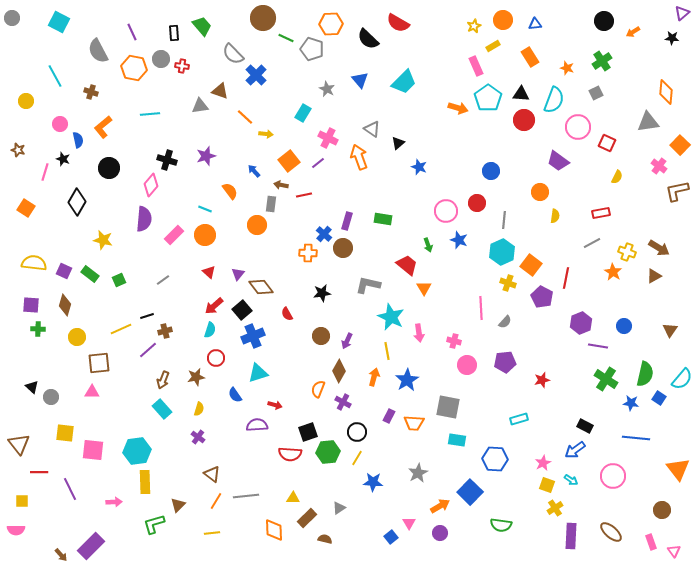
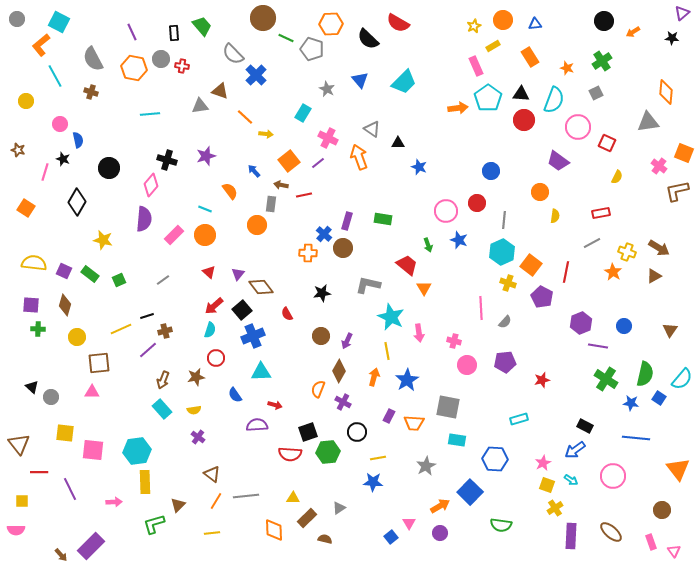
gray circle at (12, 18): moved 5 px right, 1 px down
gray semicircle at (98, 51): moved 5 px left, 8 px down
orange arrow at (458, 108): rotated 24 degrees counterclockwise
orange L-shape at (103, 127): moved 62 px left, 82 px up
black triangle at (398, 143): rotated 40 degrees clockwise
orange square at (680, 145): moved 4 px right, 8 px down; rotated 24 degrees counterclockwise
red line at (566, 278): moved 6 px up
cyan triangle at (258, 373): moved 3 px right, 1 px up; rotated 15 degrees clockwise
yellow semicircle at (199, 409): moved 5 px left, 1 px down; rotated 64 degrees clockwise
yellow line at (357, 458): moved 21 px right; rotated 49 degrees clockwise
gray star at (418, 473): moved 8 px right, 7 px up
